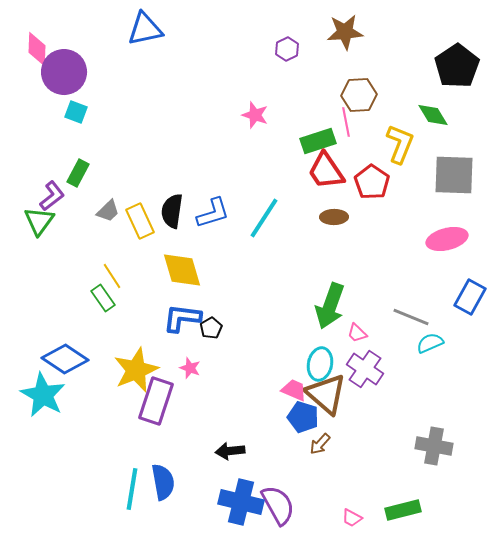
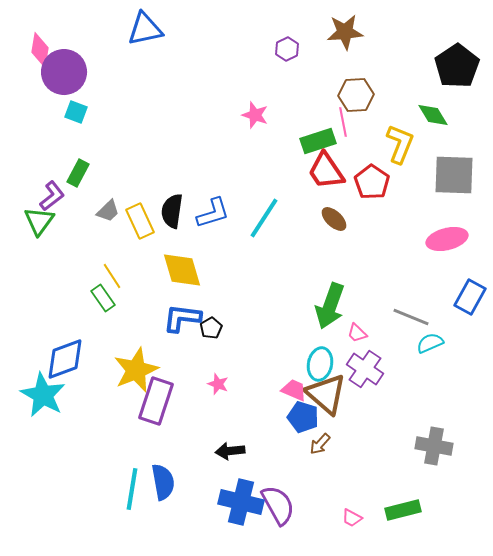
pink diamond at (37, 49): moved 3 px right, 1 px down; rotated 8 degrees clockwise
brown hexagon at (359, 95): moved 3 px left
pink line at (346, 122): moved 3 px left
brown ellipse at (334, 217): moved 2 px down; rotated 44 degrees clockwise
blue diamond at (65, 359): rotated 54 degrees counterclockwise
pink star at (190, 368): moved 28 px right, 16 px down
